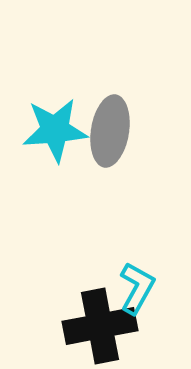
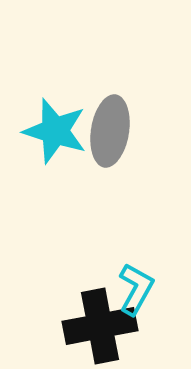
cyan star: moved 1 px down; rotated 22 degrees clockwise
cyan L-shape: moved 1 px left, 1 px down
